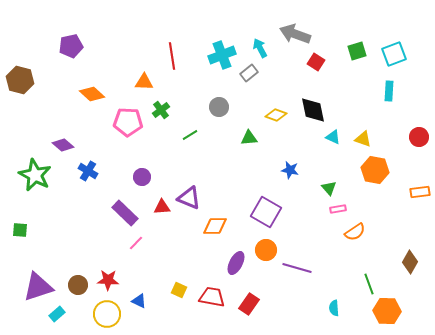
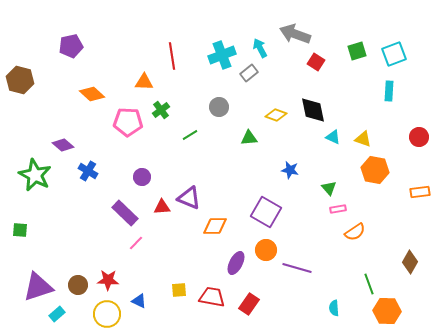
yellow square at (179, 290): rotated 28 degrees counterclockwise
